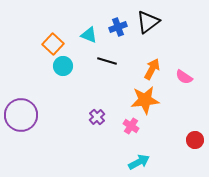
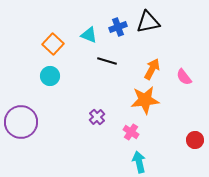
black triangle: rotated 25 degrees clockwise
cyan circle: moved 13 px left, 10 px down
pink semicircle: rotated 18 degrees clockwise
purple circle: moved 7 px down
pink cross: moved 6 px down
cyan arrow: rotated 75 degrees counterclockwise
